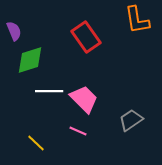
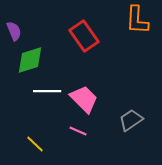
orange L-shape: rotated 12 degrees clockwise
red rectangle: moved 2 px left, 1 px up
white line: moved 2 px left
yellow line: moved 1 px left, 1 px down
